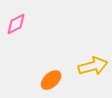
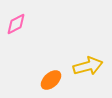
yellow arrow: moved 5 px left
